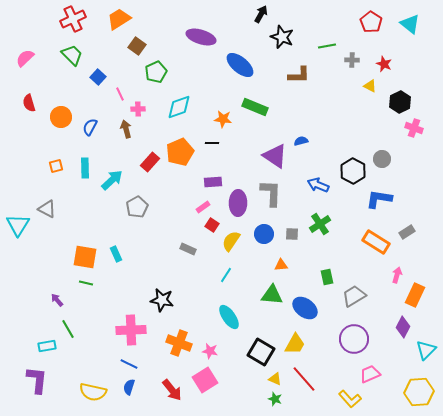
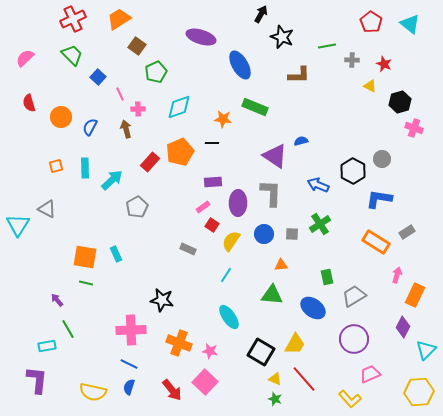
blue ellipse at (240, 65): rotated 20 degrees clockwise
black hexagon at (400, 102): rotated 10 degrees clockwise
blue ellipse at (305, 308): moved 8 px right
pink square at (205, 380): moved 2 px down; rotated 15 degrees counterclockwise
